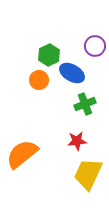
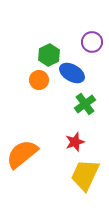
purple circle: moved 3 px left, 4 px up
green cross: rotated 15 degrees counterclockwise
red star: moved 2 px left, 1 px down; rotated 12 degrees counterclockwise
yellow trapezoid: moved 3 px left, 1 px down
